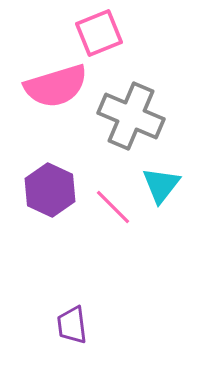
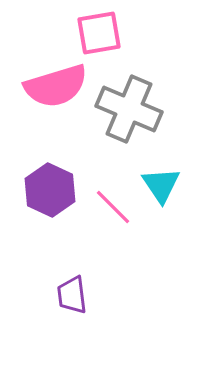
pink square: rotated 12 degrees clockwise
gray cross: moved 2 px left, 7 px up
cyan triangle: rotated 12 degrees counterclockwise
purple trapezoid: moved 30 px up
